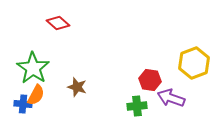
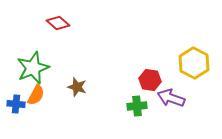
yellow hexagon: rotated 12 degrees counterclockwise
green star: rotated 16 degrees clockwise
blue cross: moved 7 px left
